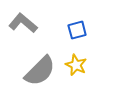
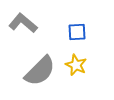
blue square: moved 2 px down; rotated 12 degrees clockwise
